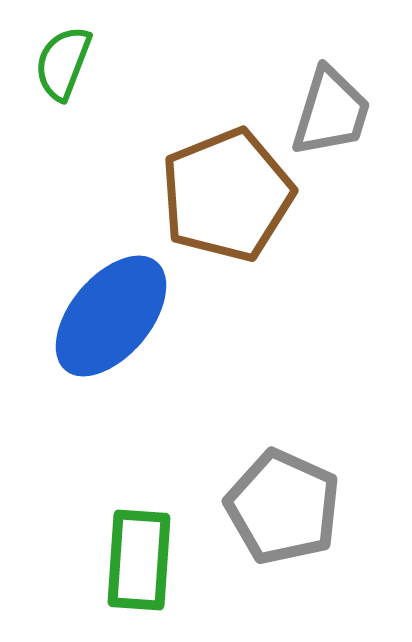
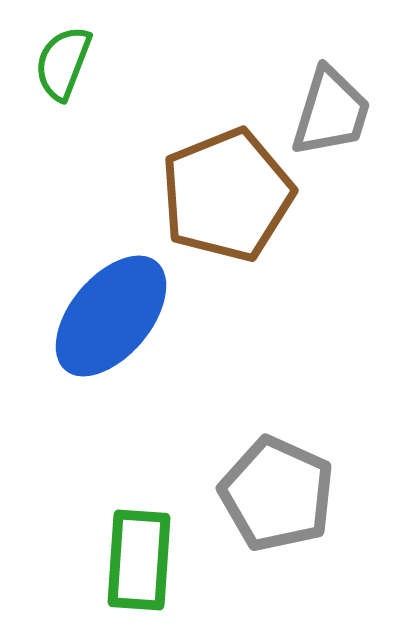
gray pentagon: moved 6 px left, 13 px up
